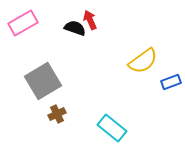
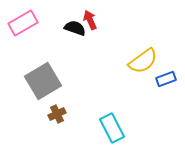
blue rectangle: moved 5 px left, 3 px up
cyan rectangle: rotated 24 degrees clockwise
